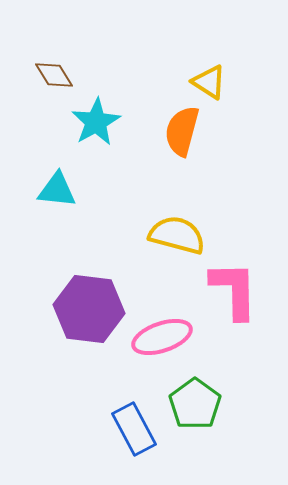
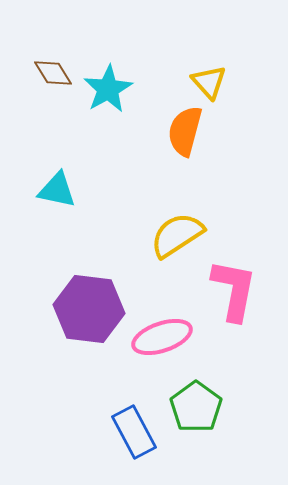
brown diamond: moved 1 px left, 2 px up
yellow triangle: rotated 15 degrees clockwise
cyan star: moved 12 px right, 33 px up
orange semicircle: moved 3 px right
cyan triangle: rotated 6 degrees clockwise
yellow semicircle: rotated 48 degrees counterclockwise
pink L-shape: rotated 12 degrees clockwise
green pentagon: moved 1 px right, 3 px down
blue rectangle: moved 3 px down
